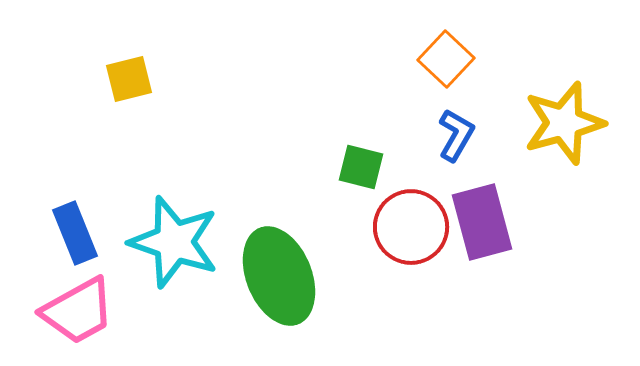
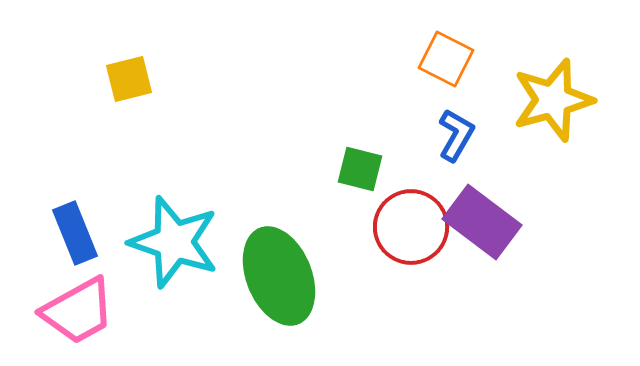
orange square: rotated 16 degrees counterclockwise
yellow star: moved 11 px left, 23 px up
green square: moved 1 px left, 2 px down
purple rectangle: rotated 38 degrees counterclockwise
